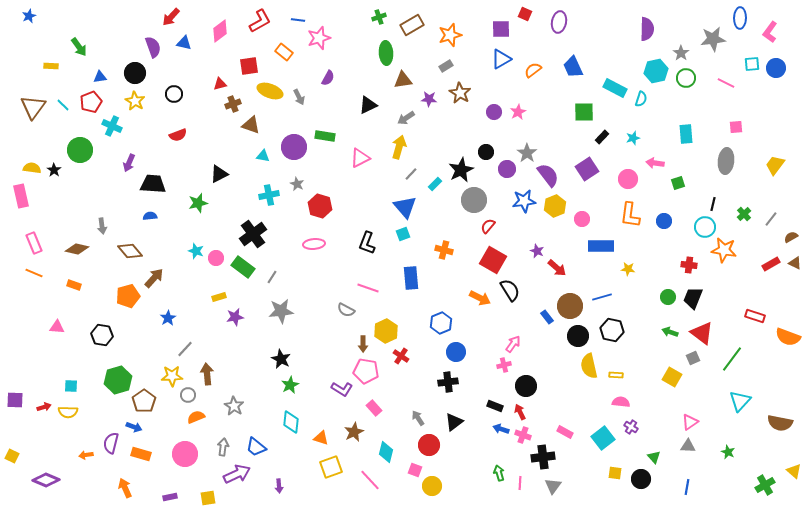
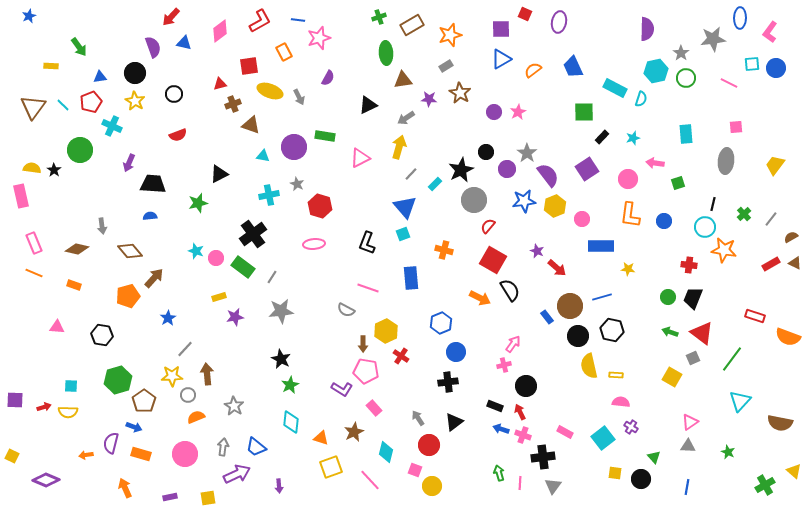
orange rectangle at (284, 52): rotated 24 degrees clockwise
pink line at (726, 83): moved 3 px right
